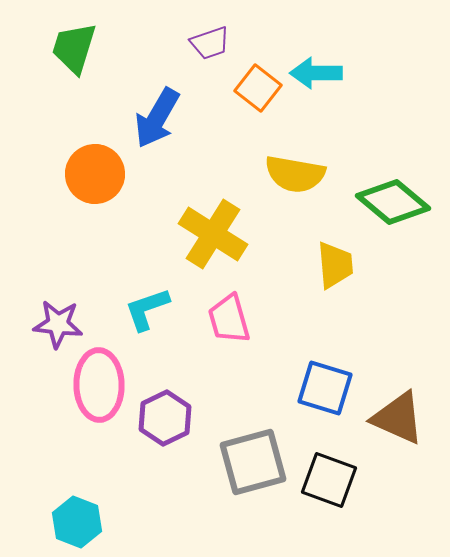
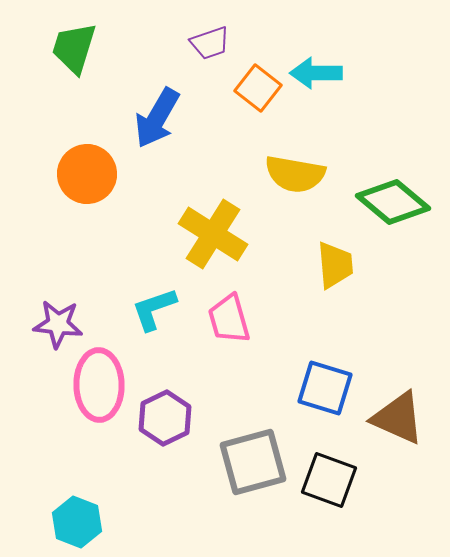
orange circle: moved 8 px left
cyan L-shape: moved 7 px right
